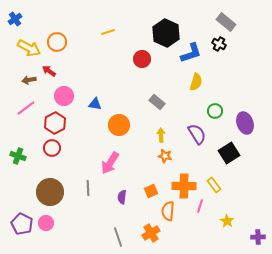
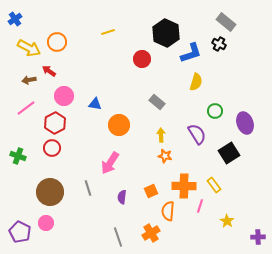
gray line at (88, 188): rotated 14 degrees counterclockwise
purple pentagon at (22, 224): moved 2 px left, 8 px down
